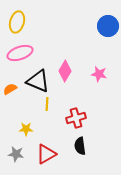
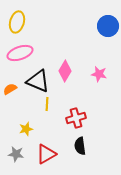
yellow star: rotated 16 degrees counterclockwise
